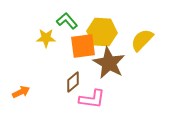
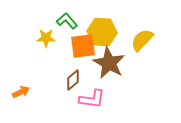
brown diamond: moved 2 px up
